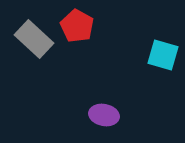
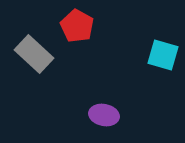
gray rectangle: moved 15 px down
